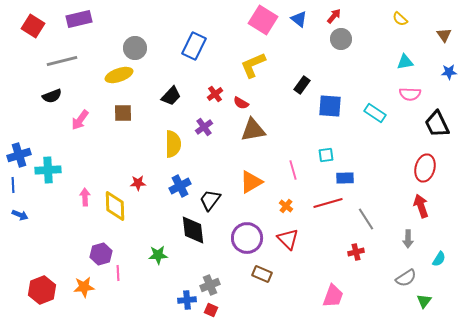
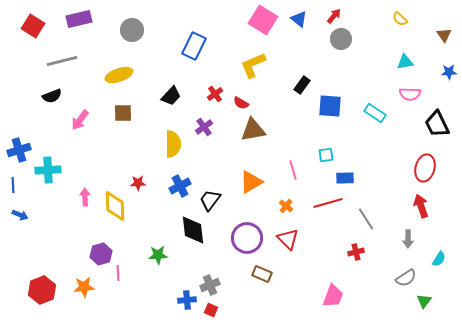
gray circle at (135, 48): moved 3 px left, 18 px up
blue cross at (19, 155): moved 5 px up
